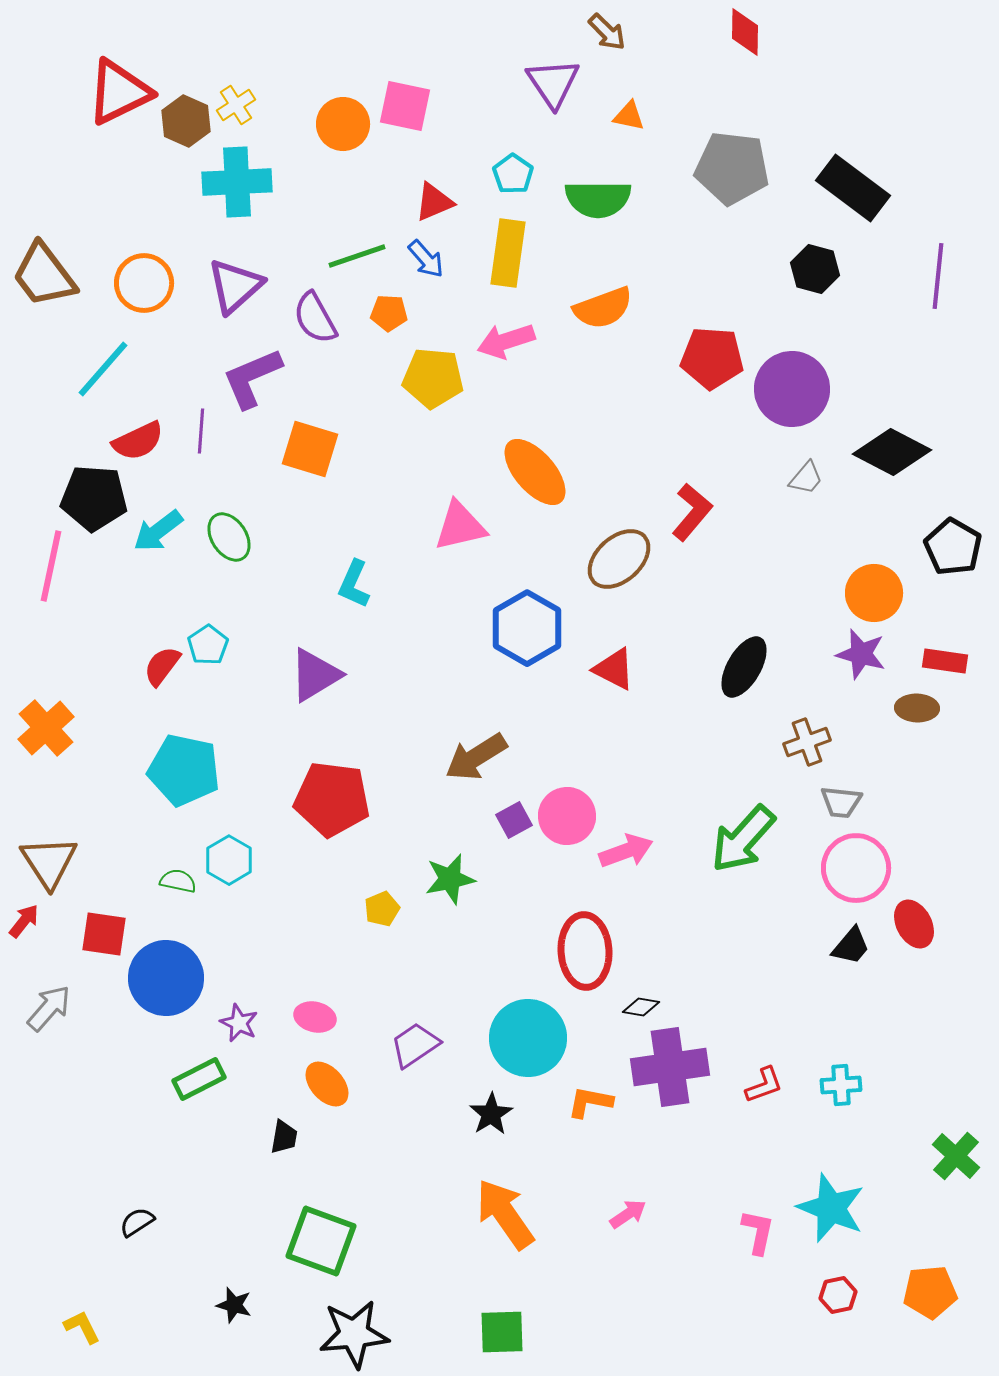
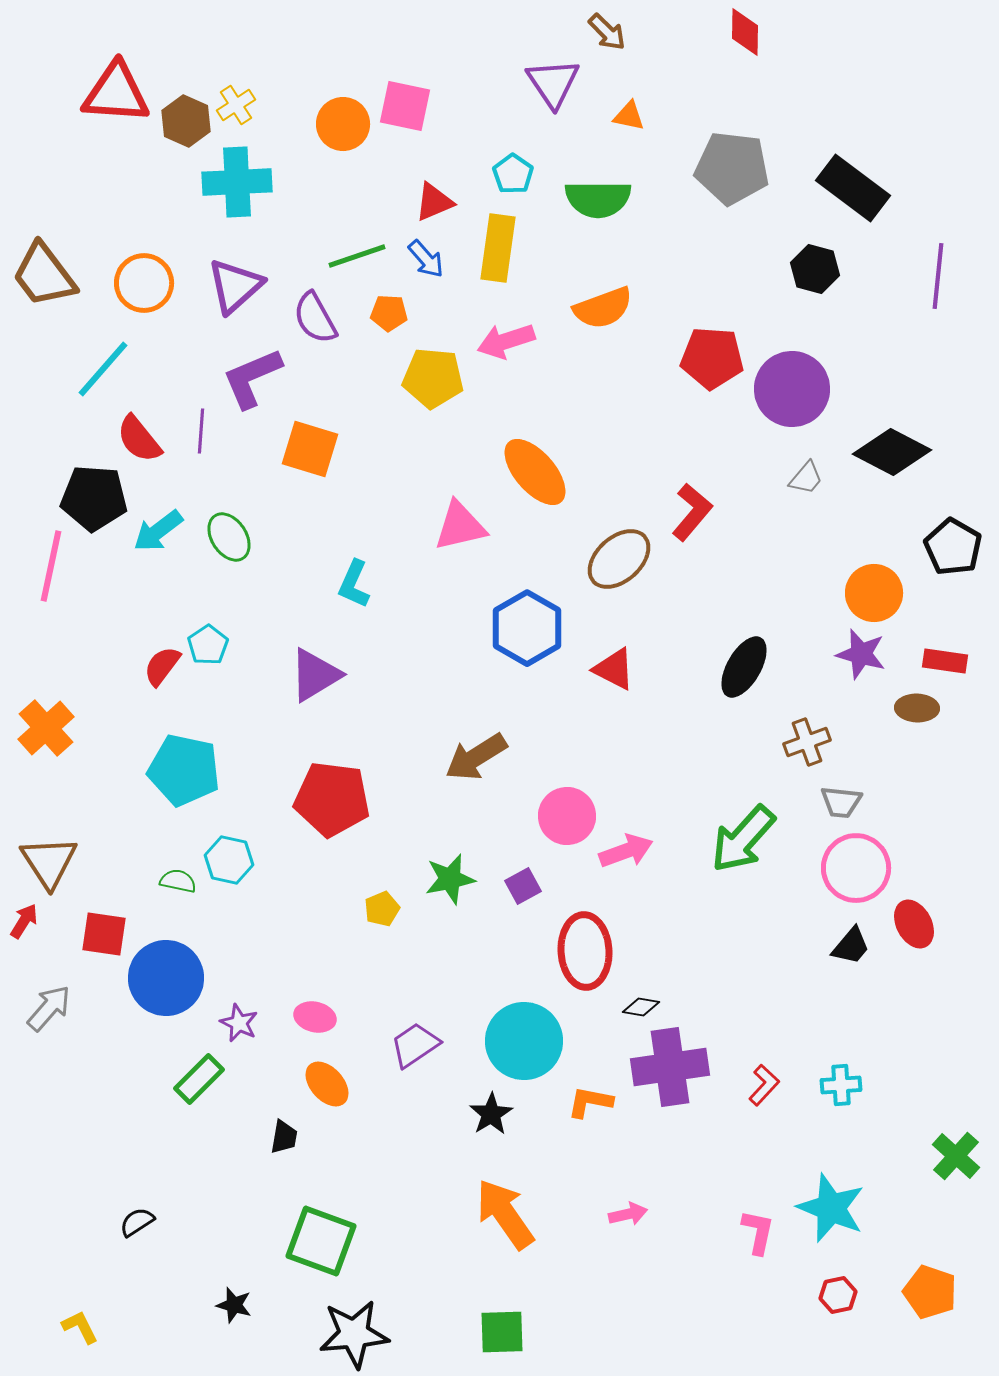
red triangle at (119, 92): moved 3 px left, 1 px down; rotated 30 degrees clockwise
yellow rectangle at (508, 253): moved 10 px left, 5 px up
red semicircle at (138, 441): moved 1 px right, 2 px up; rotated 76 degrees clockwise
purple square at (514, 820): moved 9 px right, 66 px down
cyan hexagon at (229, 860): rotated 18 degrees counterclockwise
red arrow at (24, 921): rotated 6 degrees counterclockwise
cyan circle at (528, 1038): moved 4 px left, 3 px down
green rectangle at (199, 1079): rotated 18 degrees counterclockwise
red L-shape at (764, 1085): rotated 27 degrees counterclockwise
pink arrow at (628, 1214): rotated 21 degrees clockwise
orange pentagon at (930, 1292): rotated 24 degrees clockwise
yellow L-shape at (82, 1327): moved 2 px left
